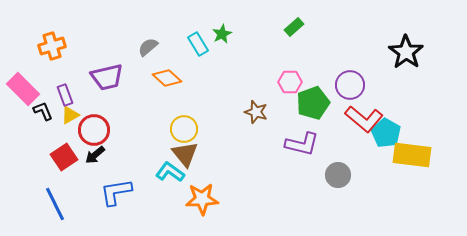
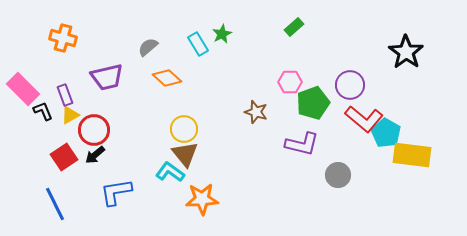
orange cross: moved 11 px right, 8 px up; rotated 32 degrees clockwise
